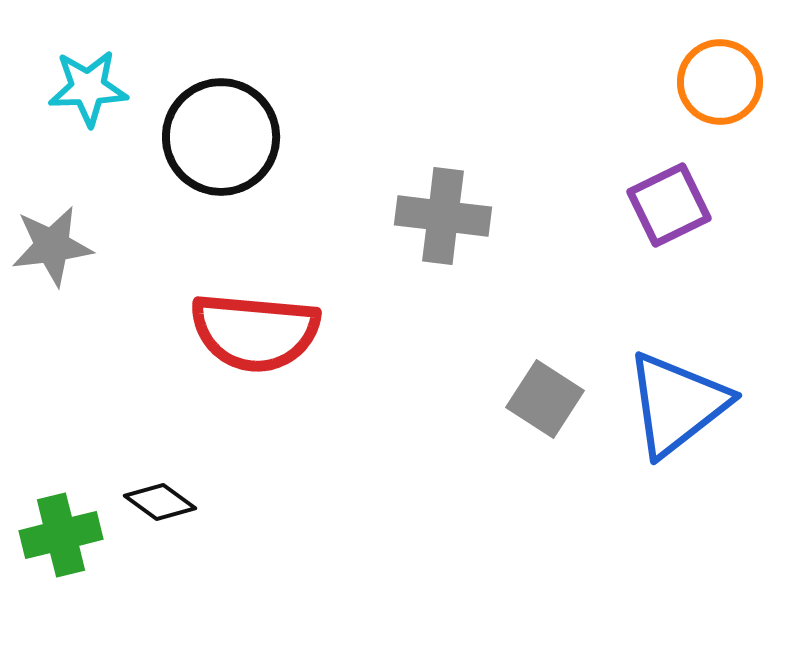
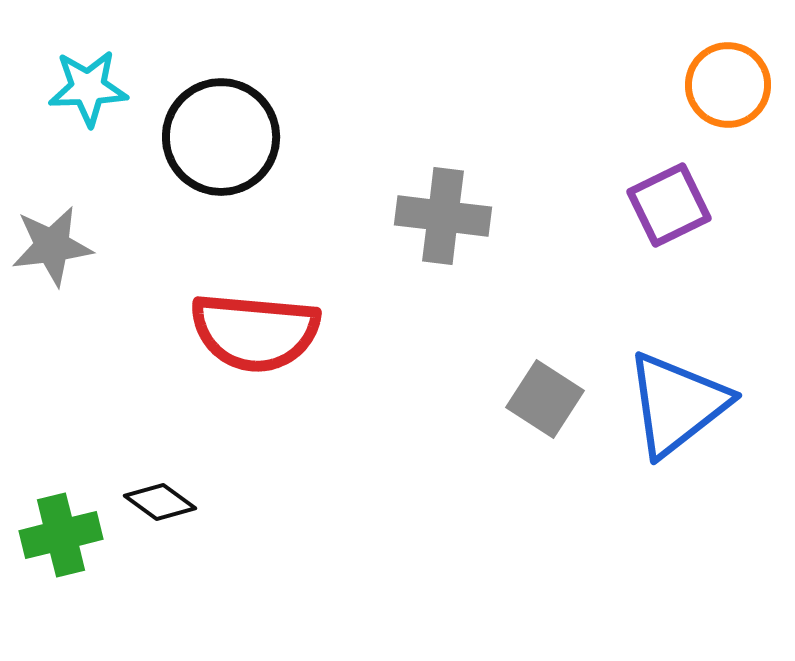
orange circle: moved 8 px right, 3 px down
